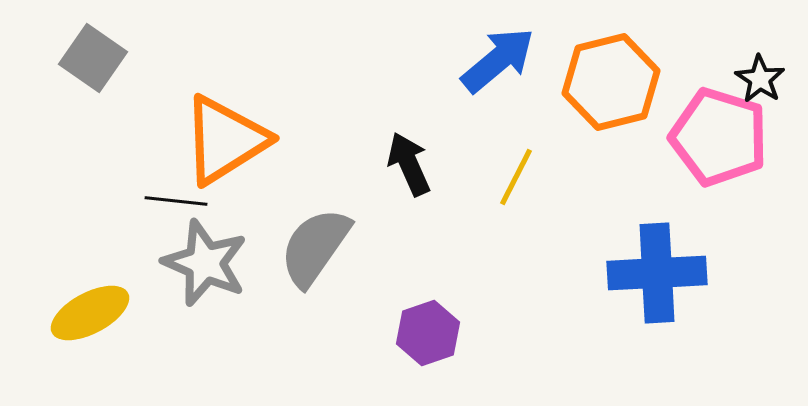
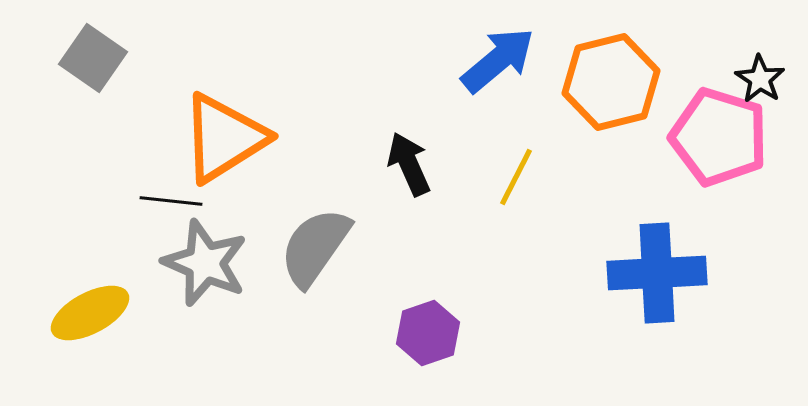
orange triangle: moved 1 px left, 2 px up
black line: moved 5 px left
